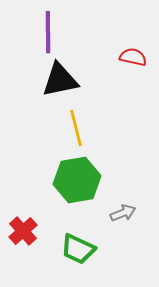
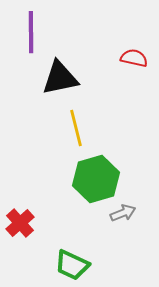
purple line: moved 17 px left
red semicircle: moved 1 px right, 1 px down
black triangle: moved 2 px up
green hexagon: moved 19 px right, 1 px up; rotated 6 degrees counterclockwise
red cross: moved 3 px left, 8 px up
green trapezoid: moved 6 px left, 16 px down
